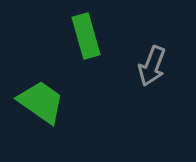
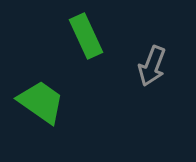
green rectangle: rotated 9 degrees counterclockwise
